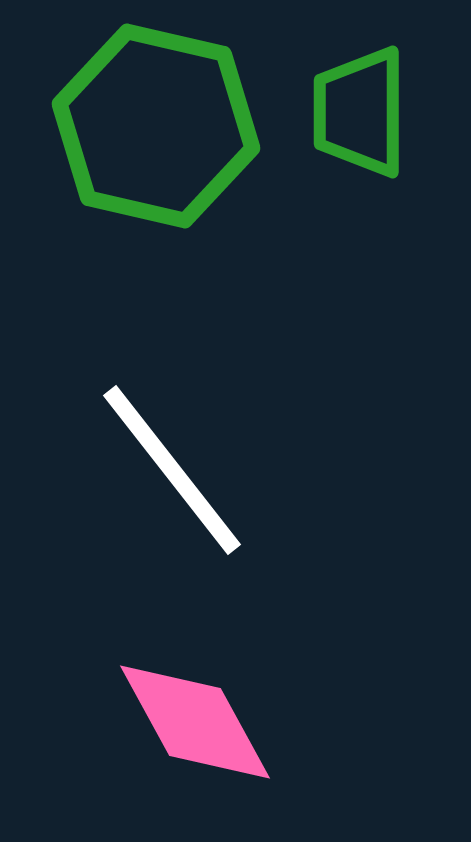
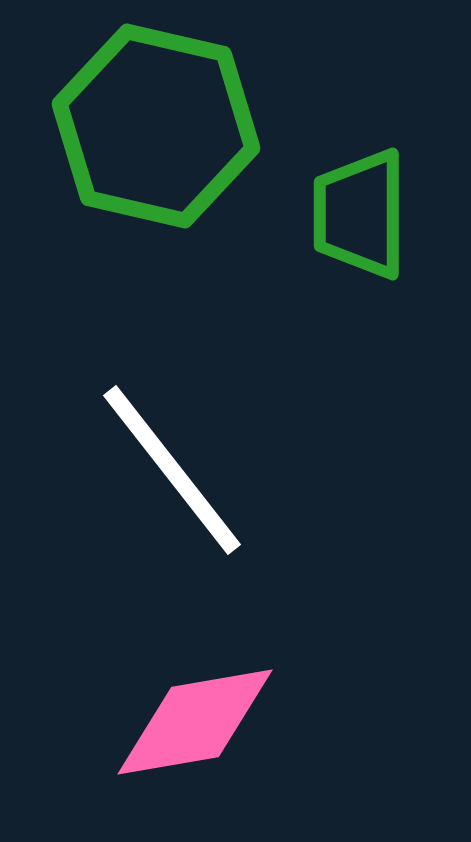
green trapezoid: moved 102 px down
pink diamond: rotated 71 degrees counterclockwise
